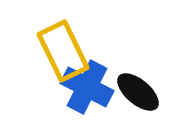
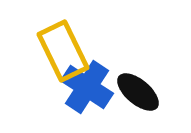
blue cross: rotated 6 degrees clockwise
